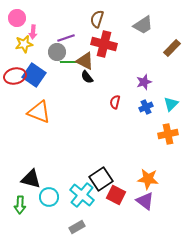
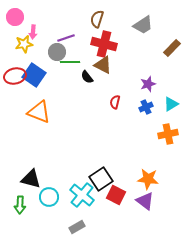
pink circle: moved 2 px left, 1 px up
brown triangle: moved 18 px right, 4 px down
purple star: moved 4 px right, 2 px down
cyan triangle: rotated 14 degrees clockwise
